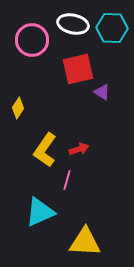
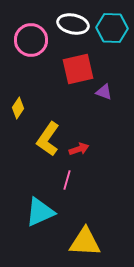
pink circle: moved 1 px left
purple triangle: moved 2 px right; rotated 12 degrees counterclockwise
yellow L-shape: moved 3 px right, 11 px up
